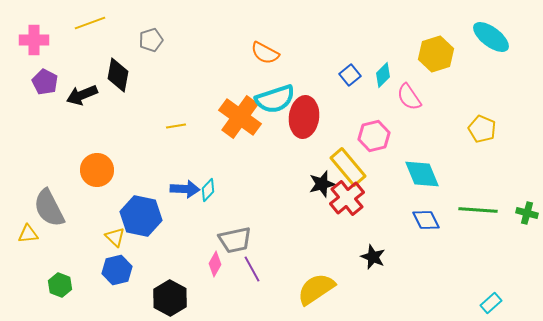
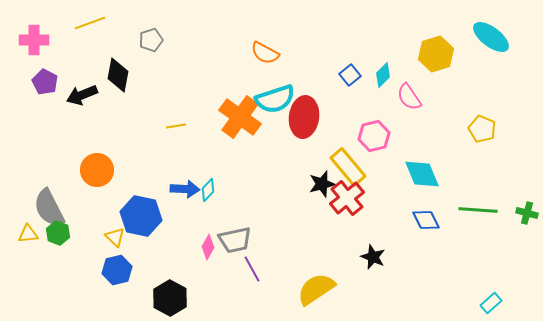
pink diamond at (215, 264): moved 7 px left, 17 px up
green hexagon at (60, 285): moved 2 px left, 52 px up
